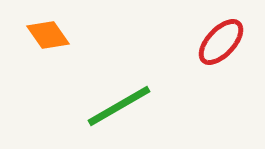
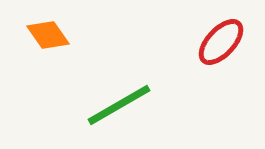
green line: moved 1 px up
